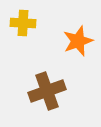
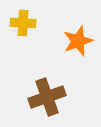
brown cross: moved 6 px down
